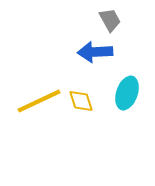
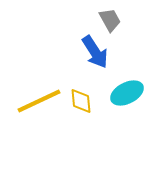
blue arrow: rotated 120 degrees counterclockwise
cyan ellipse: rotated 44 degrees clockwise
yellow diamond: rotated 12 degrees clockwise
